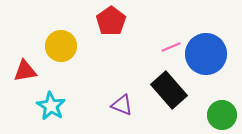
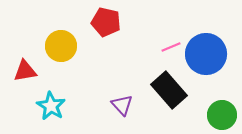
red pentagon: moved 5 px left, 1 px down; rotated 24 degrees counterclockwise
purple triangle: rotated 25 degrees clockwise
